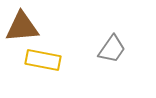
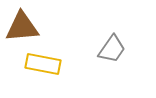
yellow rectangle: moved 4 px down
